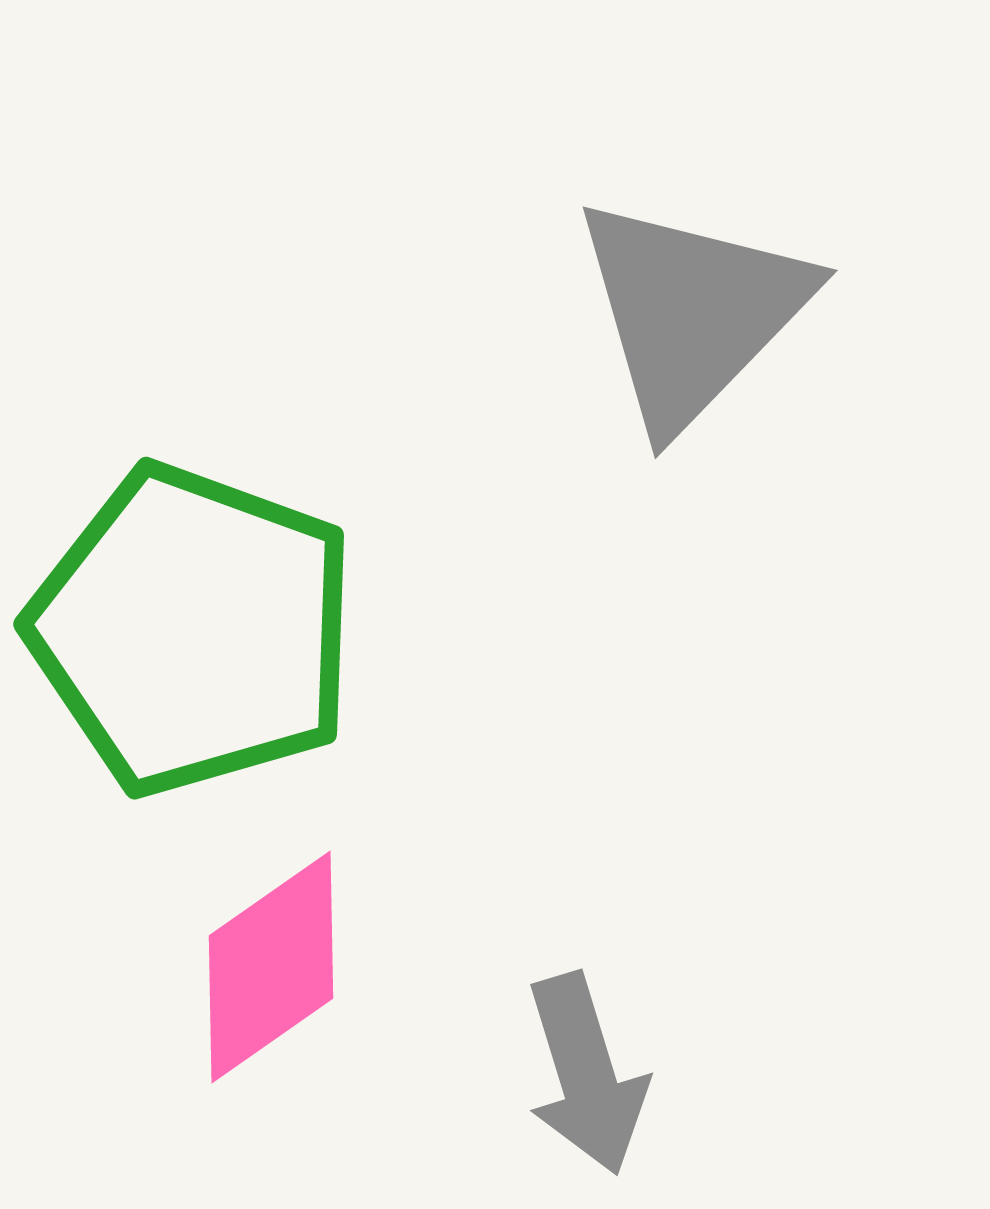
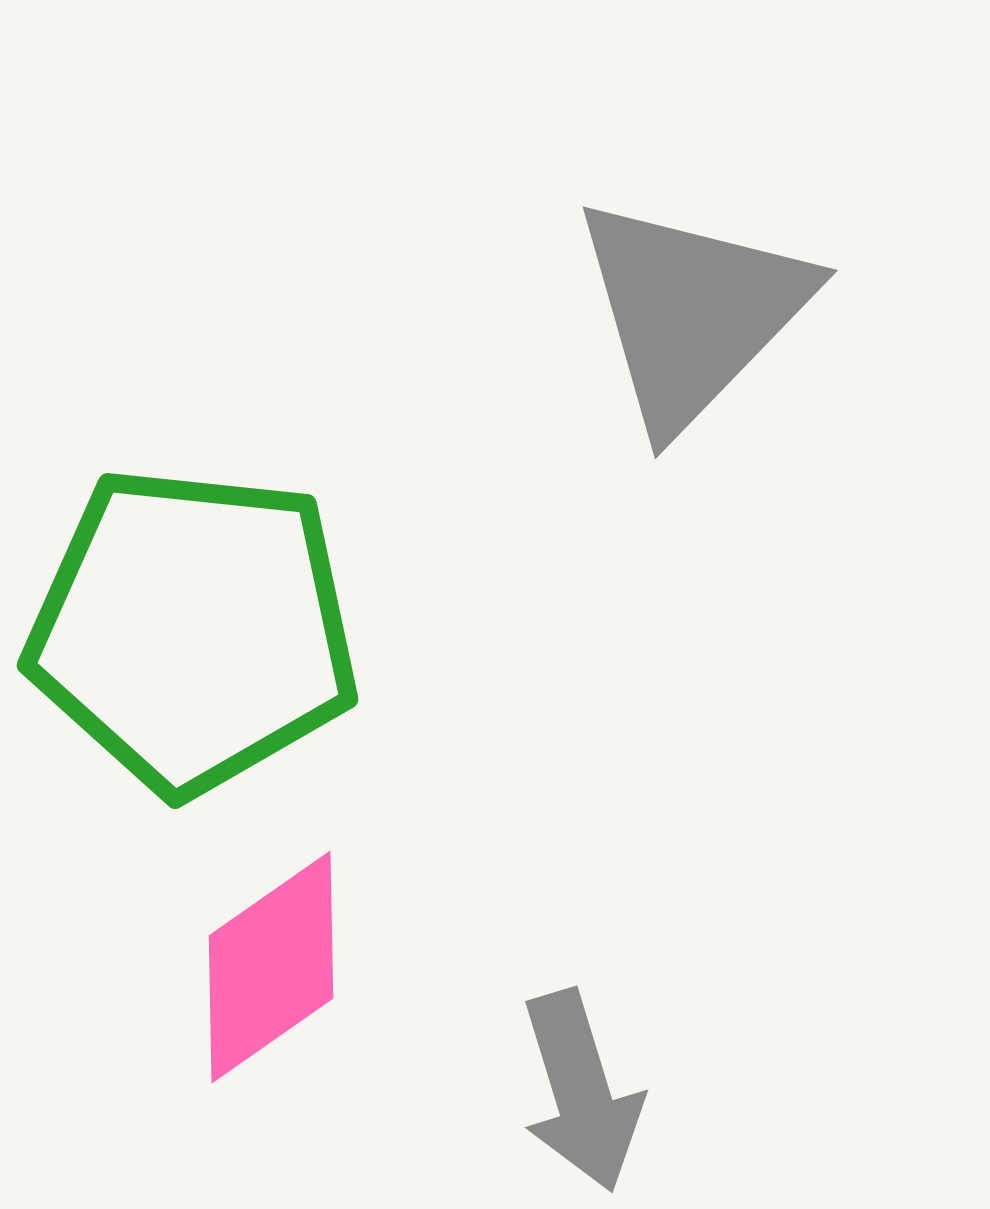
green pentagon: rotated 14 degrees counterclockwise
gray arrow: moved 5 px left, 17 px down
